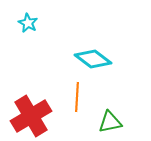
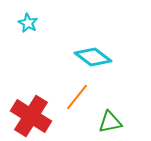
cyan diamond: moved 2 px up
orange line: rotated 36 degrees clockwise
red cross: rotated 27 degrees counterclockwise
